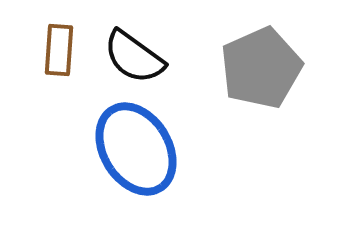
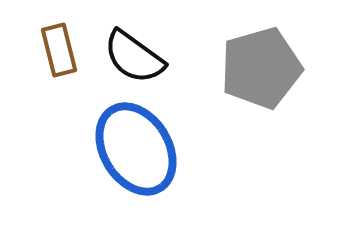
brown rectangle: rotated 18 degrees counterclockwise
gray pentagon: rotated 8 degrees clockwise
